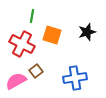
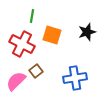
pink semicircle: rotated 15 degrees counterclockwise
